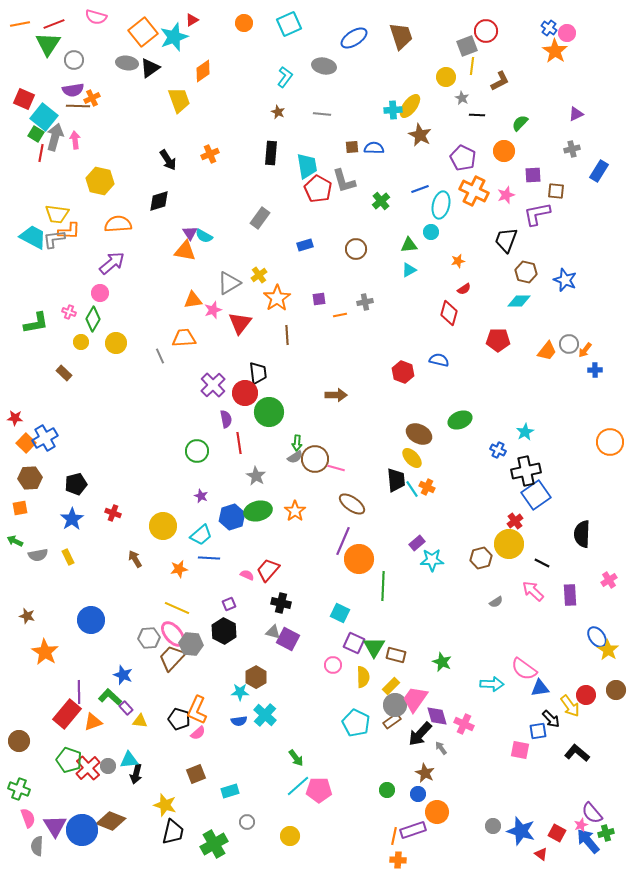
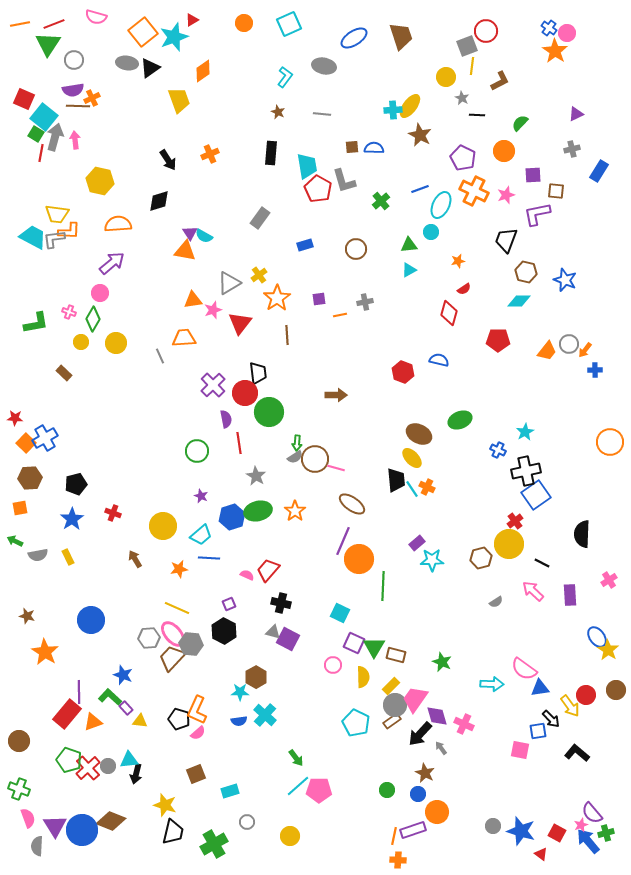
cyan ellipse at (441, 205): rotated 12 degrees clockwise
